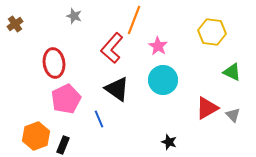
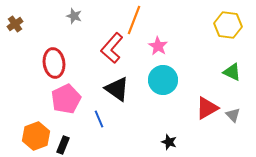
yellow hexagon: moved 16 px right, 7 px up
